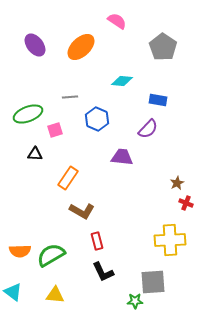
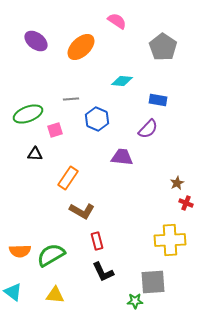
purple ellipse: moved 1 px right, 4 px up; rotated 15 degrees counterclockwise
gray line: moved 1 px right, 2 px down
